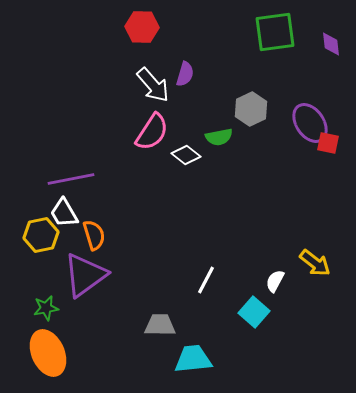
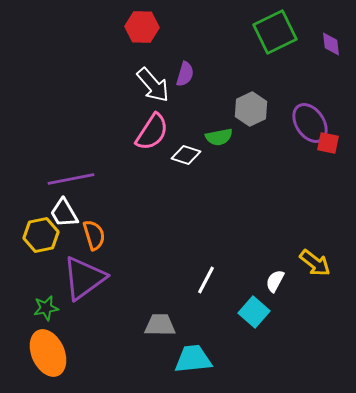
green square: rotated 18 degrees counterclockwise
white diamond: rotated 20 degrees counterclockwise
purple triangle: moved 1 px left, 3 px down
